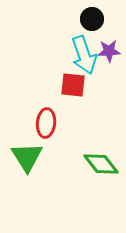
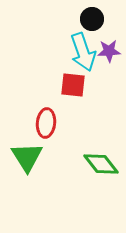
cyan arrow: moved 1 px left, 3 px up
